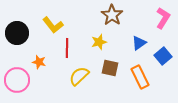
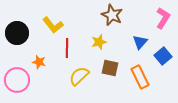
brown star: rotated 10 degrees counterclockwise
blue triangle: moved 1 px right, 1 px up; rotated 14 degrees counterclockwise
